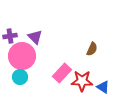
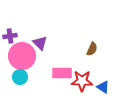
purple triangle: moved 5 px right, 6 px down
pink rectangle: rotated 48 degrees clockwise
